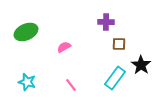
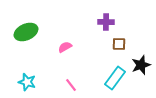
pink semicircle: moved 1 px right
black star: rotated 18 degrees clockwise
